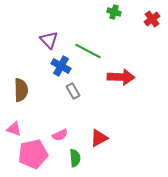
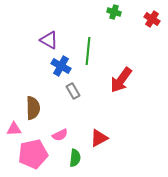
red cross: rotated 21 degrees counterclockwise
purple triangle: rotated 18 degrees counterclockwise
green line: rotated 68 degrees clockwise
red arrow: moved 3 px down; rotated 124 degrees clockwise
brown semicircle: moved 12 px right, 18 px down
pink triangle: rotated 21 degrees counterclockwise
green semicircle: rotated 12 degrees clockwise
